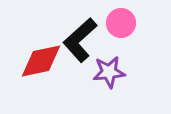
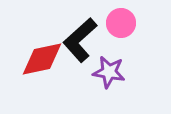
red diamond: moved 1 px right, 2 px up
purple star: rotated 16 degrees clockwise
